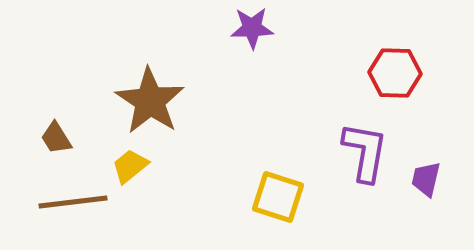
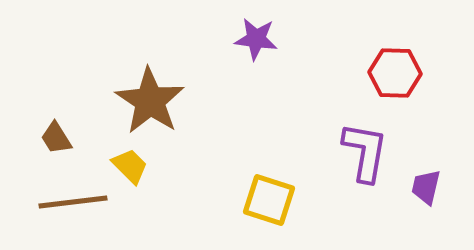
purple star: moved 4 px right, 11 px down; rotated 9 degrees clockwise
yellow trapezoid: rotated 84 degrees clockwise
purple trapezoid: moved 8 px down
yellow square: moved 9 px left, 3 px down
